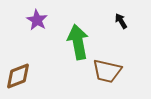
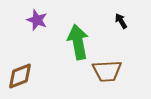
purple star: rotated 10 degrees counterclockwise
brown trapezoid: rotated 16 degrees counterclockwise
brown diamond: moved 2 px right
